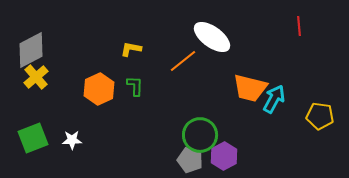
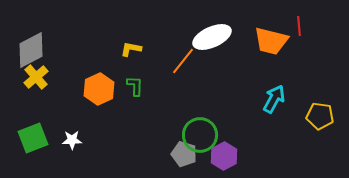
white ellipse: rotated 60 degrees counterclockwise
orange line: rotated 12 degrees counterclockwise
orange trapezoid: moved 21 px right, 47 px up
gray pentagon: moved 6 px left, 6 px up
